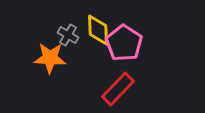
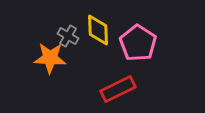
gray cross: moved 1 px down
pink pentagon: moved 14 px right
red rectangle: rotated 20 degrees clockwise
